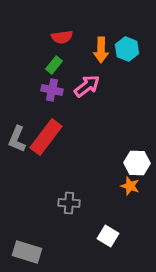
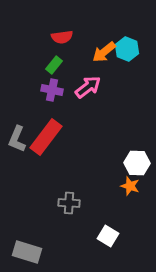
orange arrow: moved 3 px right, 2 px down; rotated 50 degrees clockwise
pink arrow: moved 1 px right, 1 px down
